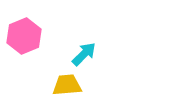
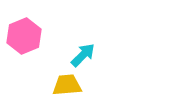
cyan arrow: moved 1 px left, 1 px down
